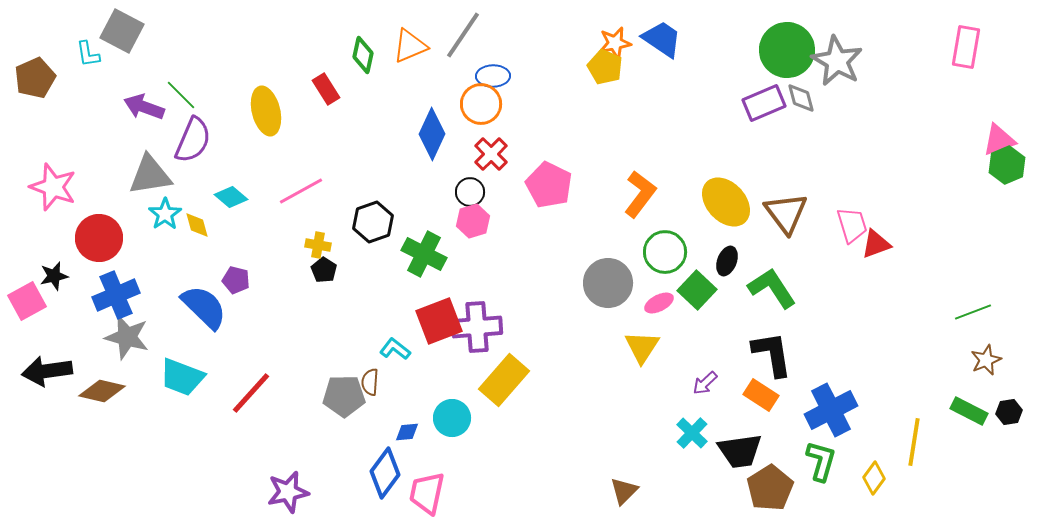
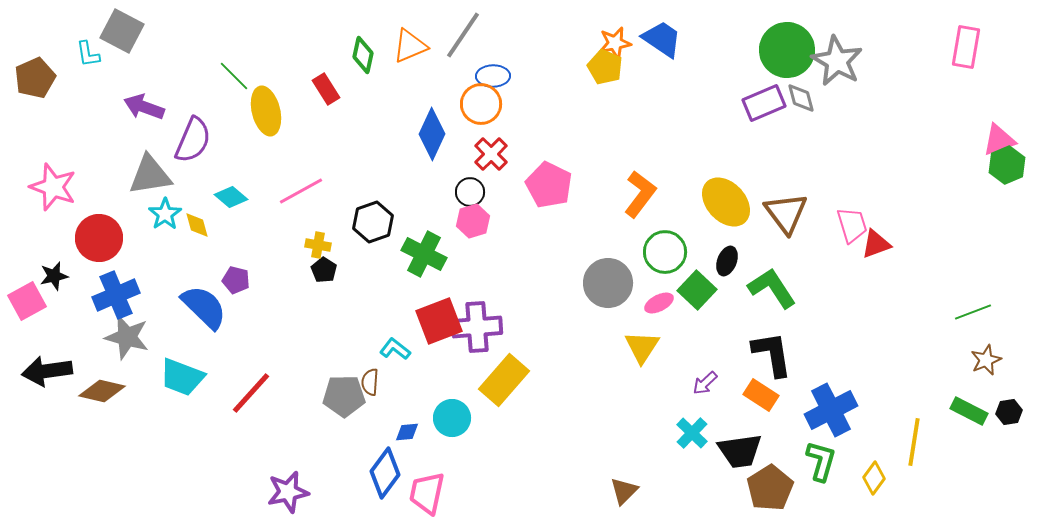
green line at (181, 95): moved 53 px right, 19 px up
